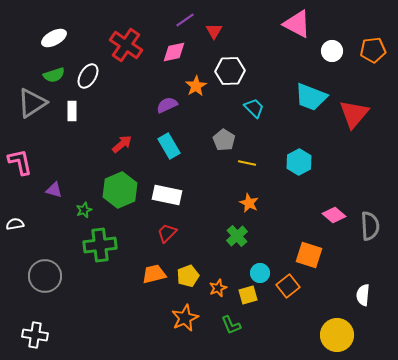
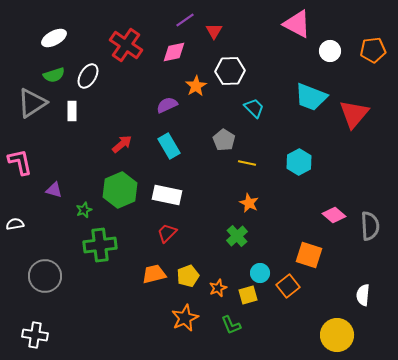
white circle at (332, 51): moved 2 px left
